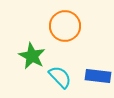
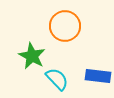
cyan semicircle: moved 3 px left, 2 px down
